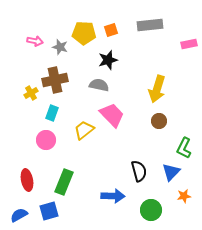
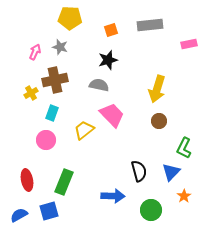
yellow pentagon: moved 14 px left, 15 px up
pink arrow: moved 11 px down; rotated 77 degrees counterclockwise
orange star: rotated 24 degrees counterclockwise
